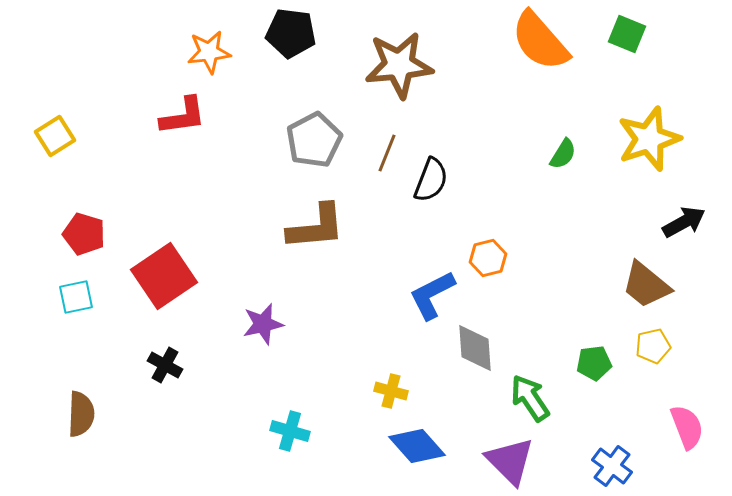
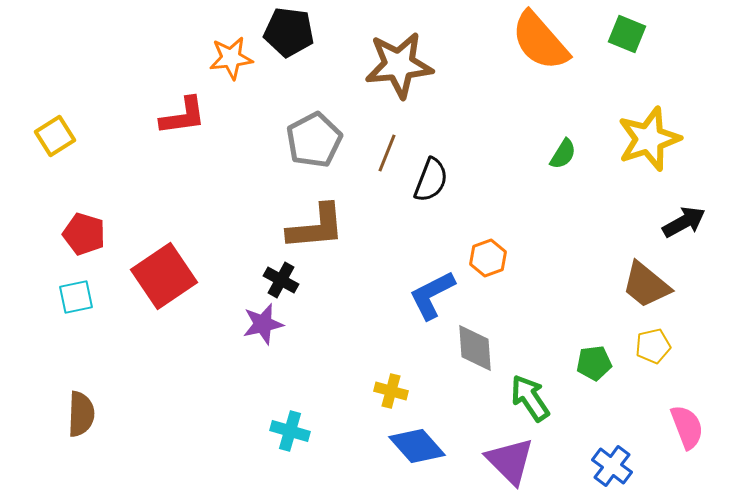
black pentagon: moved 2 px left, 1 px up
orange star: moved 22 px right, 6 px down
orange hexagon: rotated 6 degrees counterclockwise
black cross: moved 116 px right, 85 px up
